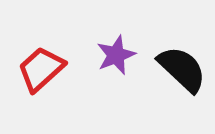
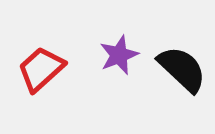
purple star: moved 3 px right
